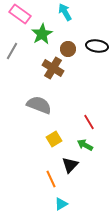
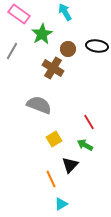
pink rectangle: moved 1 px left
